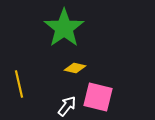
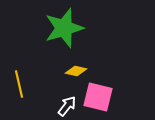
green star: rotated 18 degrees clockwise
yellow diamond: moved 1 px right, 3 px down
